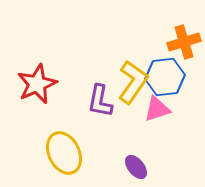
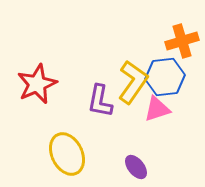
orange cross: moved 2 px left, 1 px up
yellow ellipse: moved 3 px right, 1 px down
